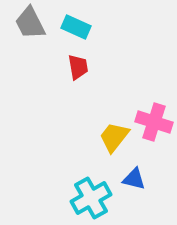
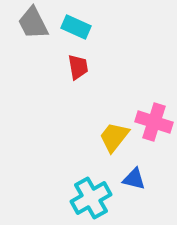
gray trapezoid: moved 3 px right
